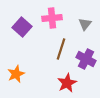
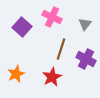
pink cross: moved 1 px up; rotated 30 degrees clockwise
red star: moved 15 px left, 6 px up
